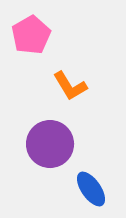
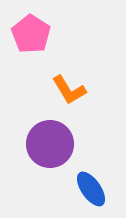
pink pentagon: moved 1 px up; rotated 9 degrees counterclockwise
orange L-shape: moved 1 px left, 4 px down
